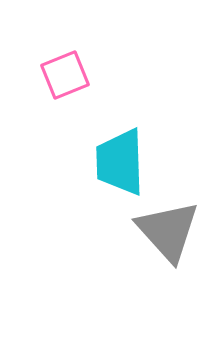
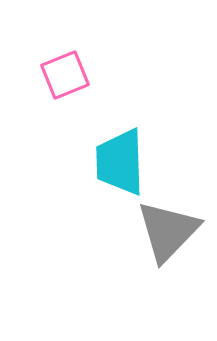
gray triangle: rotated 26 degrees clockwise
